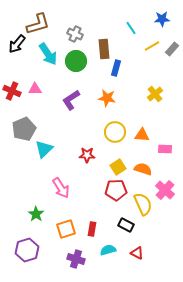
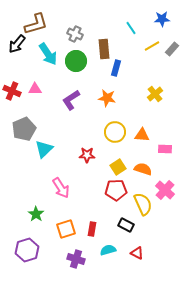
brown L-shape: moved 2 px left
